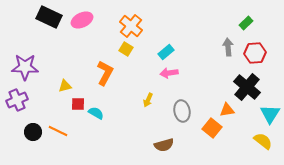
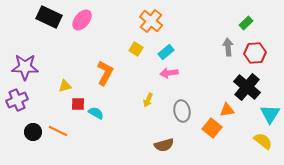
pink ellipse: rotated 25 degrees counterclockwise
orange cross: moved 20 px right, 5 px up
yellow square: moved 10 px right
